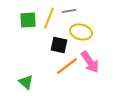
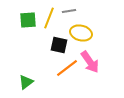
yellow ellipse: moved 1 px down
orange line: moved 2 px down
green triangle: rotated 42 degrees clockwise
